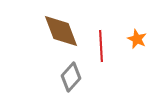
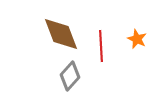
brown diamond: moved 3 px down
gray diamond: moved 1 px left, 1 px up
